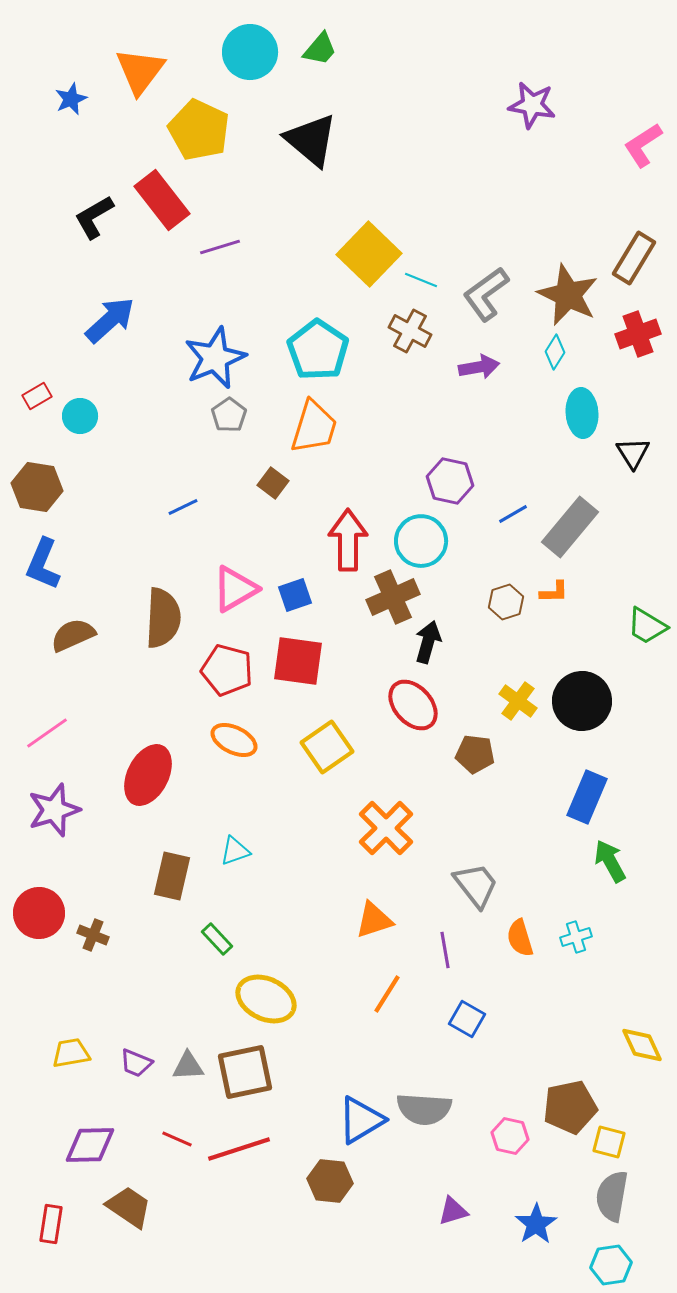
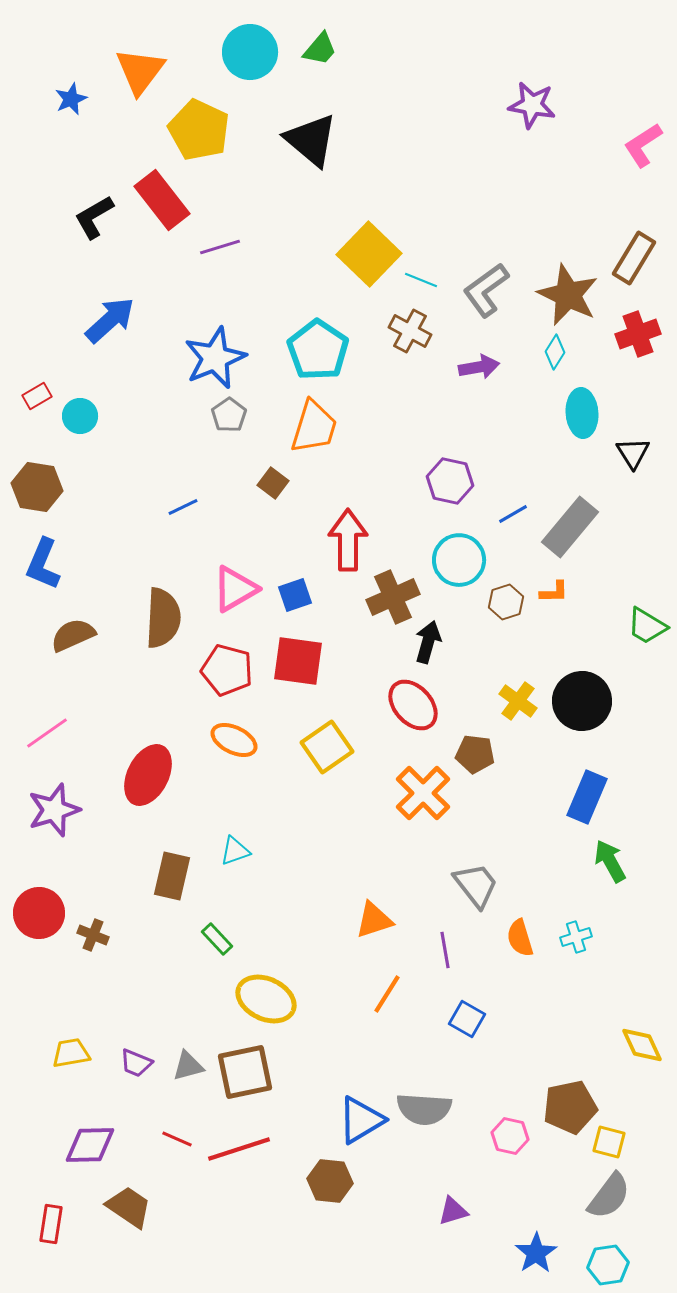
gray L-shape at (486, 294): moved 4 px up
cyan circle at (421, 541): moved 38 px right, 19 px down
orange cross at (386, 828): moved 37 px right, 35 px up
gray triangle at (188, 1066): rotated 12 degrees counterclockwise
gray semicircle at (612, 1196): moved 3 px left; rotated 153 degrees counterclockwise
blue star at (536, 1224): moved 29 px down
cyan hexagon at (611, 1265): moved 3 px left
